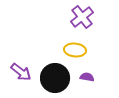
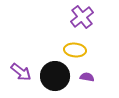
black circle: moved 2 px up
